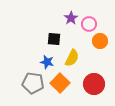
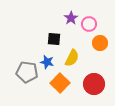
orange circle: moved 2 px down
gray pentagon: moved 6 px left, 11 px up
